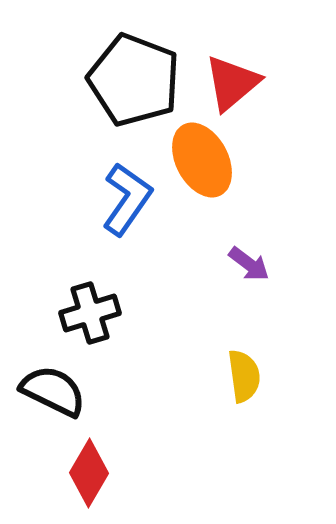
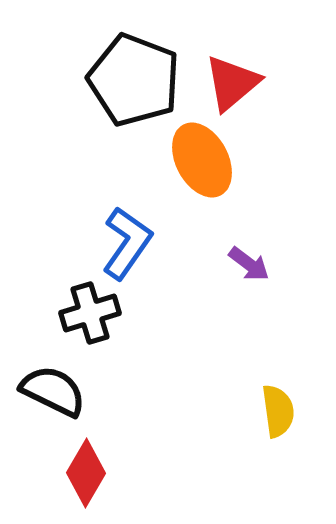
blue L-shape: moved 44 px down
yellow semicircle: moved 34 px right, 35 px down
red diamond: moved 3 px left
